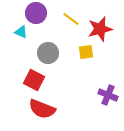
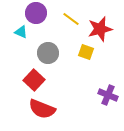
yellow square: rotated 28 degrees clockwise
red square: rotated 15 degrees clockwise
